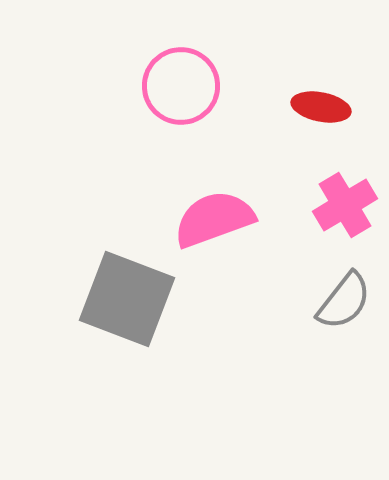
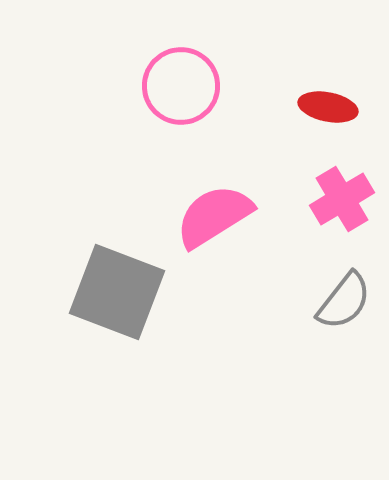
red ellipse: moved 7 px right
pink cross: moved 3 px left, 6 px up
pink semicircle: moved 3 px up; rotated 12 degrees counterclockwise
gray square: moved 10 px left, 7 px up
